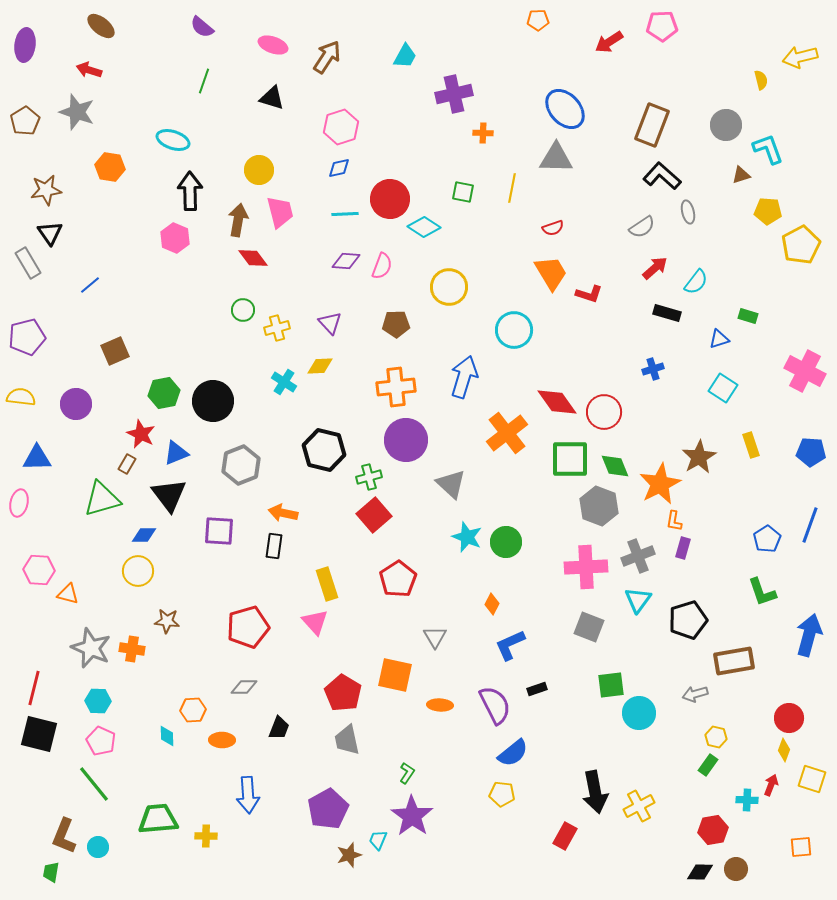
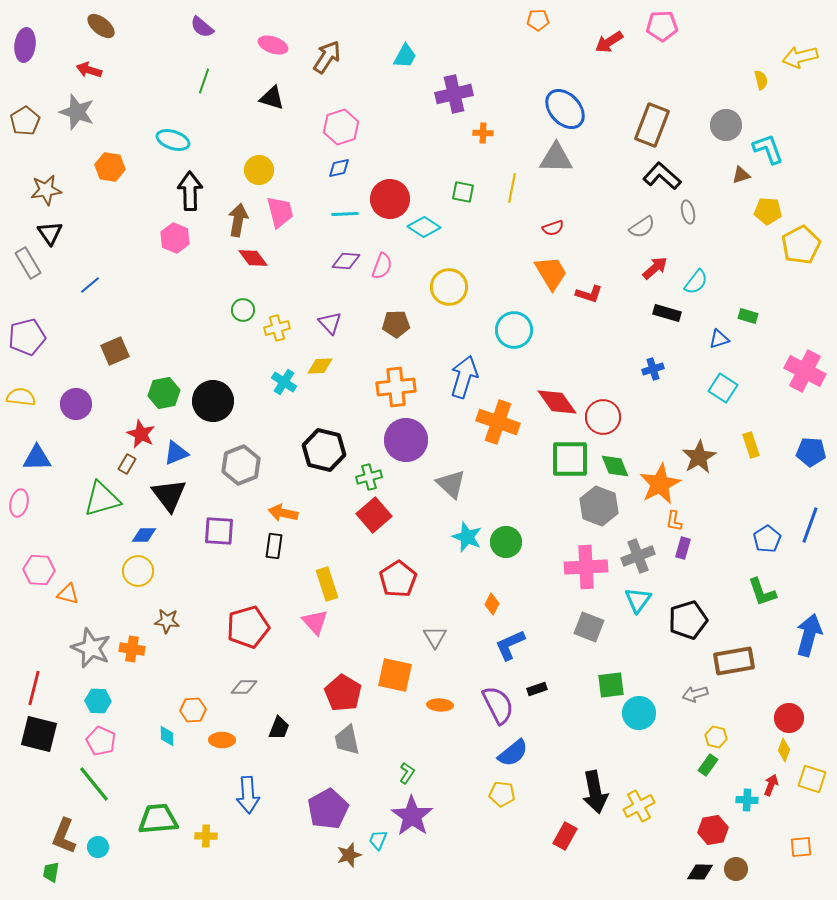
red circle at (604, 412): moved 1 px left, 5 px down
orange cross at (507, 433): moved 9 px left, 11 px up; rotated 33 degrees counterclockwise
purple semicircle at (495, 705): moved 3 px right
